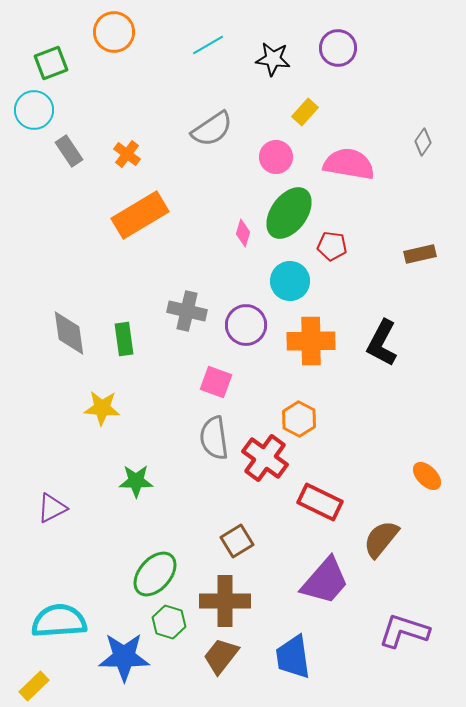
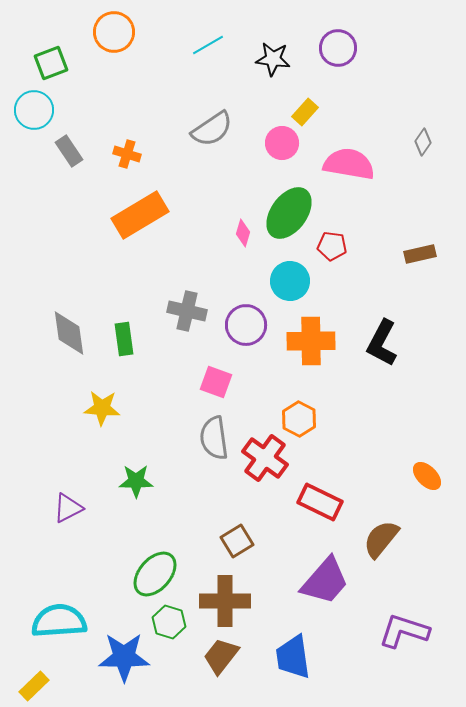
orange cross at (127, 154): rotated 20 degrees counterclockwise
pink circle at (276, 157): moved 6 px right, 14 px up
purple triangle at (52, 508): moved 16 px right
